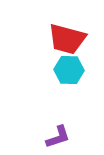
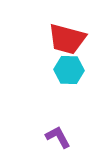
purple L-shape: rotated 100 degrees counterclockwise
